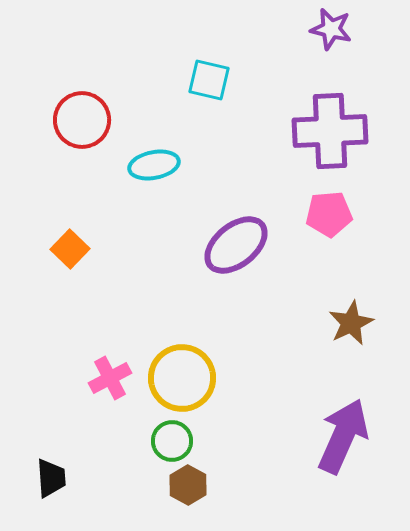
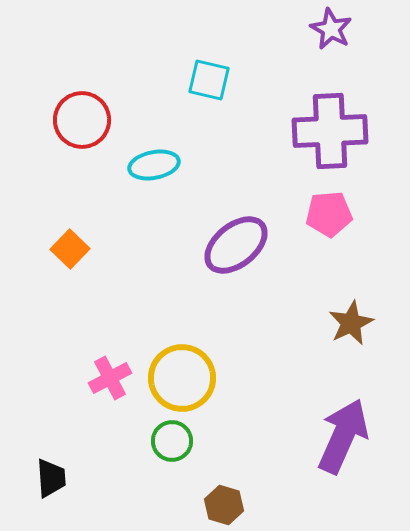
purple star: rotated 15 degrees clockwise
brown hexagon: moved 36 px right, 20 px down; rotated 12 degrees counterclockwise
